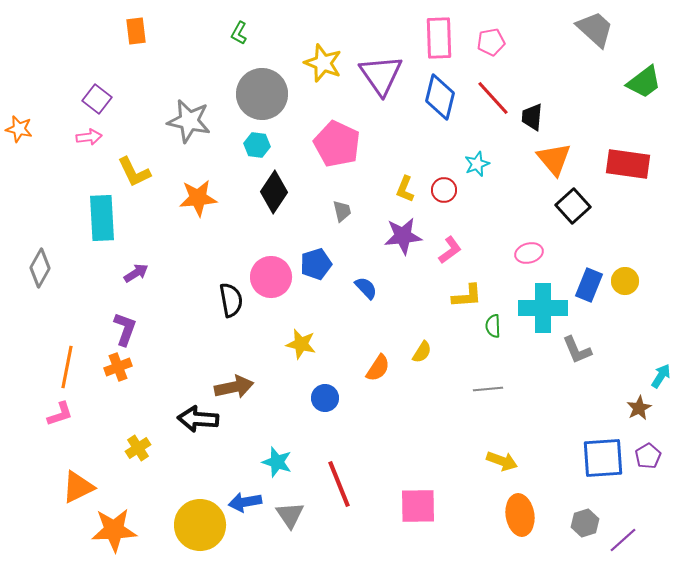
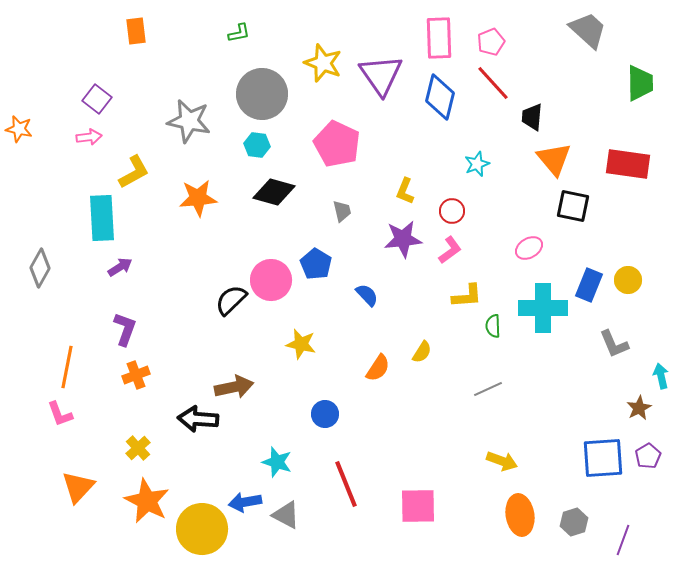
gray trapezoid at (595, 29): moved 7 px left, 1 px down
green L-shape at (239, 33): rotated 130 degrees counterclockwise
pink pentagon at (491, 42): rotated 12 degrees counterclockwise
green trapezoid at (644, 82): moved 4 px left, 1 px down; rotated 54 degrees counterclockwise
red line at (493, 98): moved 15 px up
yellow L-shape at (134, 172): rotated 93 degrees counterclockwise
yellow L-shape at (405, 189): moved 2 px down
red circle at (444, 190): moved 8 px right, 21 px down
black diamond at (274, 192): rotated 72 degrees clockwise
black square at (573, 206): rotated 36 degrees counterclockwise
purple star at (403, 236): moved 3 px down
pink ellipse at (529, 253): moved 5 px up; rotated 16 degrees counterclockwise
blue pentagon at (316, 264): rotated 24 degrees counterclockwise
purple arrow at (136, 273): moved 16 px left, 6 px up
pink circle at (271, 277): moved 3 px down
yellow circle at (625, 281): moved 3 px right, 1 px up
blue semicircle at (366, 288): moved 1 px right, 7 px down
black semicircle at (231, 300): rotated 124 degrees counterclockwise
gray L-shape at (577, 350): moved 37 px right, 6 px up
orange cross at (118, 367): moved 18 px right, 8 px down
cyan arrow at (661, 376): rotated 45 degrees counterclockwise
gray line at (488, 389): rotated 20 degrees counterclockwise
blue circle at (325, 398): moved 16 px down
pink L-shape at (60, 414): rotated 88 degrees clockwise
yellow cross at (138, 448): rotated 10 degrees counterclockwise
red line at (339, 484): moved 7 px right
orange triangle at (78, 487): rotated 21 degrees counterclockwise
gray triangle at (290, 515): moved 4 px left; rotated 28 degrees counterclockwise
gray hexagon at (585, 523): moved 11 px left, 1 px up
yellow circle at (200, 525): moved 2 px right, 4 px down
orange star at (114, 530): moved 33 px right, 29 px up; rotated 30 degrees clockwise
purple line at (623, 540): rotated 28 degrees counterclockwise
